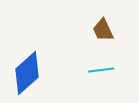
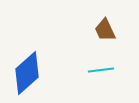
brown trapezoid: moved 2 px right
